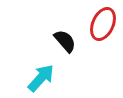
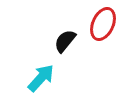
black semicircle: rotated 100 degrees counterclockwise
